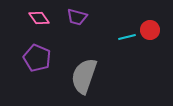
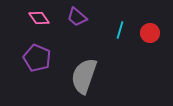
purple trapezoid: rotated 25 degrees clockwise
red circle: moved 3 px down
cyan line: moved 7 px left, 7 px up; rotated 60 degrees counterclockwise
